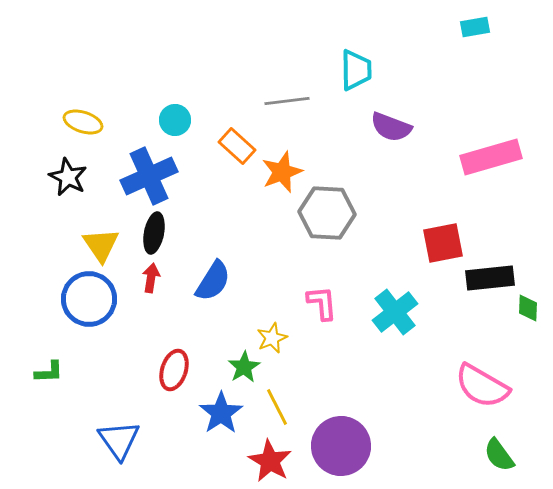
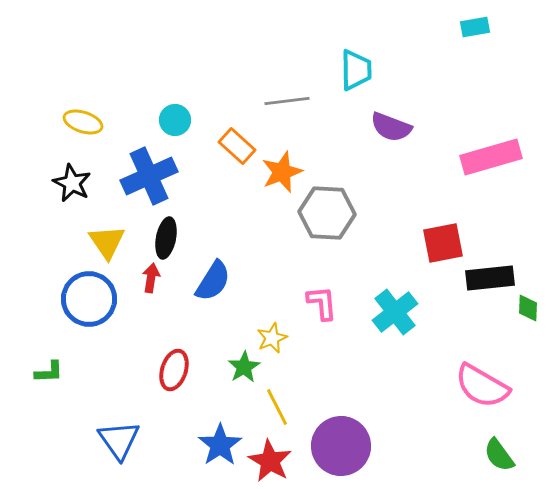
black star: moved 4 px right, 6 px down
black ellipse: moved 12 px right, 5 px down
yellow triangle: moved 6 px right, 3 px up
blue star: moved 1 px left, 32 px down
